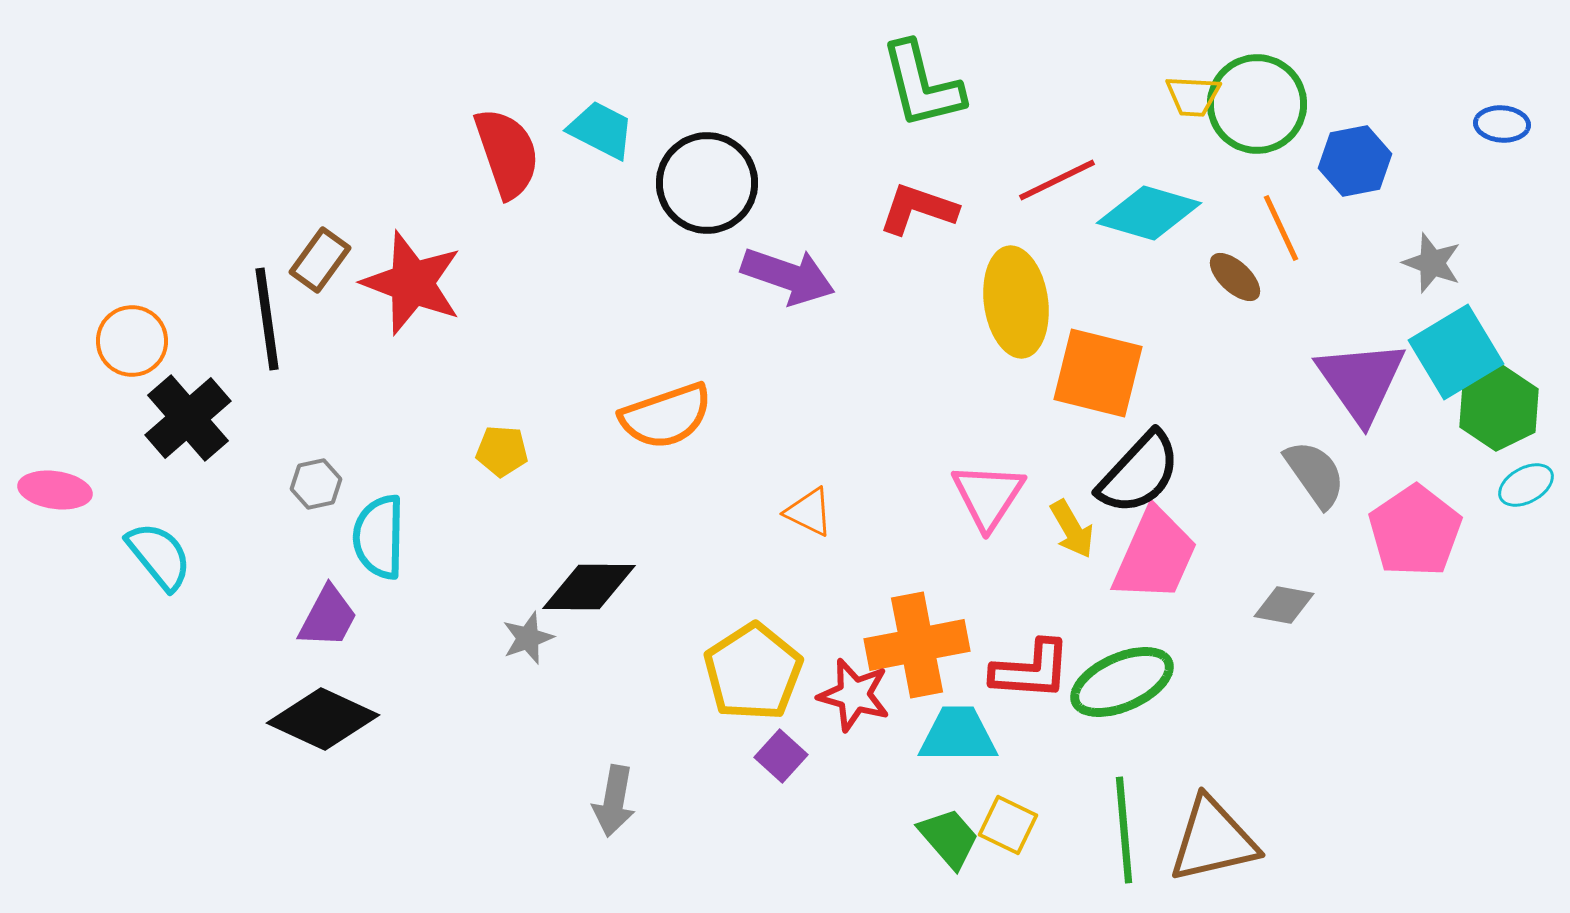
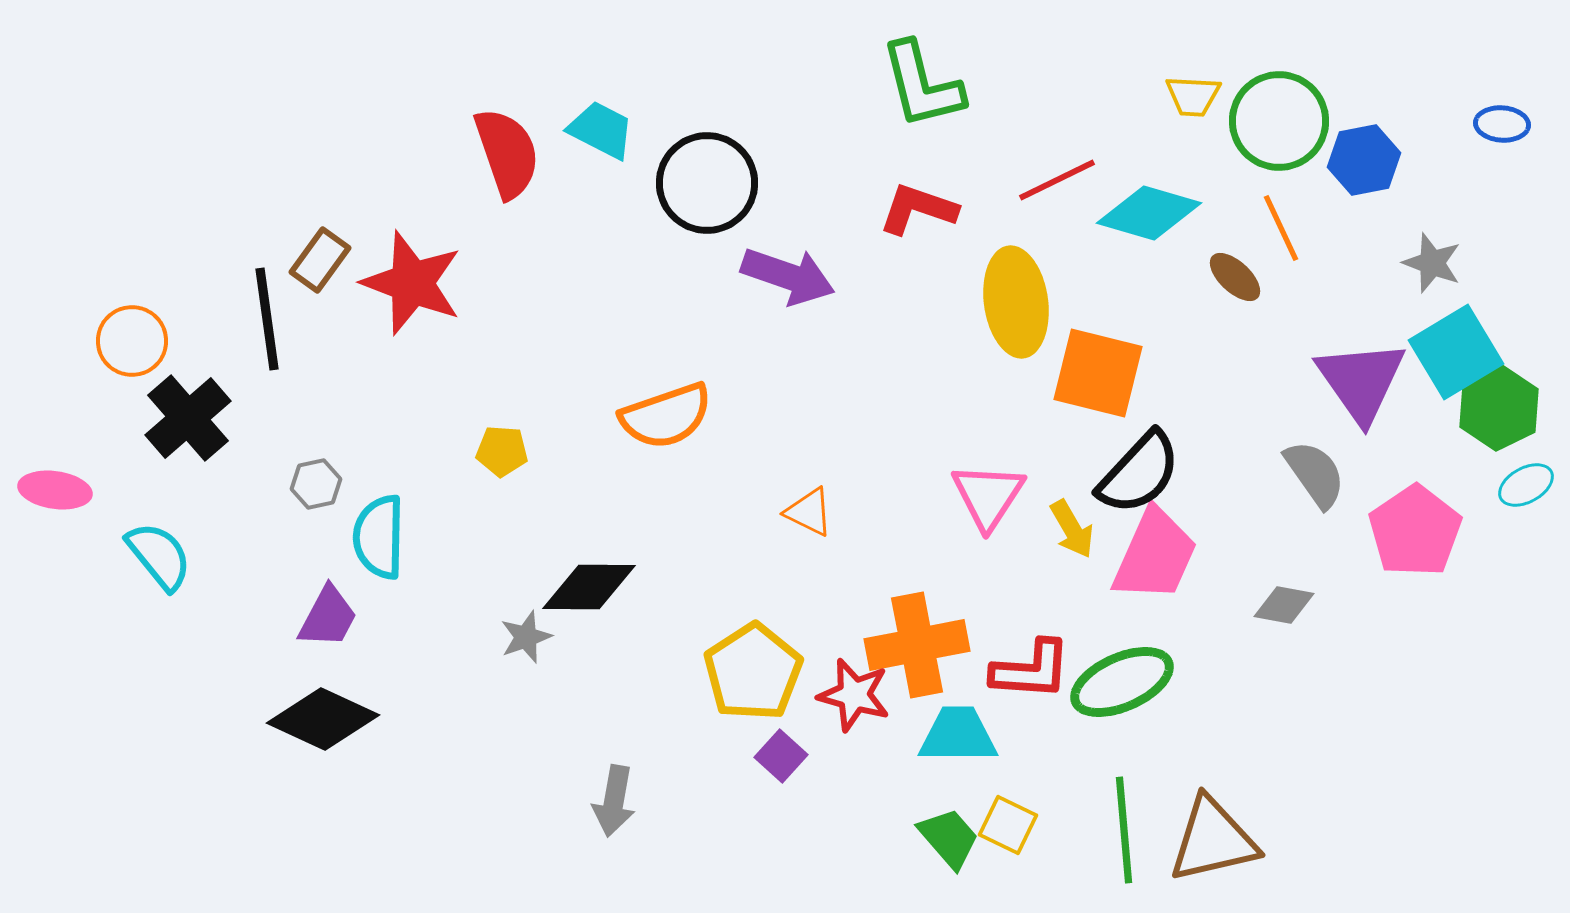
green circle at (1257, 104): moved 22 px right, 17 px down
blue hexagon at (1355, 161): moved 9 px right, 1 px up
gray star at (528, 638): moved 2 px left, 1 px up
